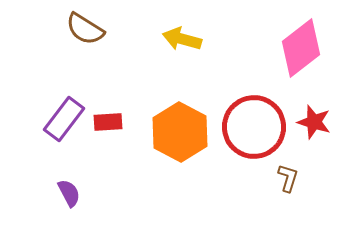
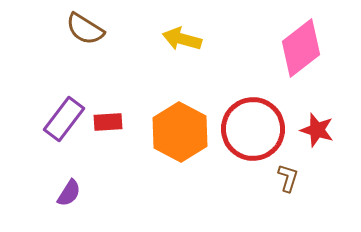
red star: moved 3 px right, 8 px down
red circle: moved 1 px left, 2 px down
purple semicircle: rotated 60 degrees clockwise
